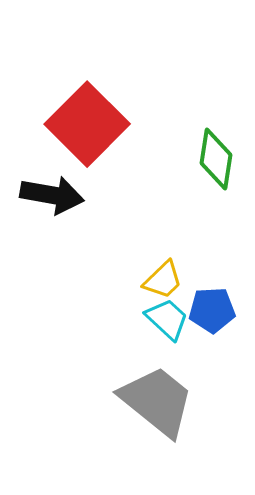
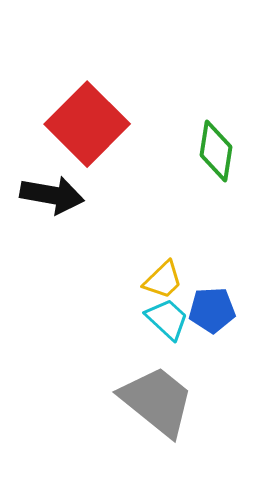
green diamond: moved 8 px up
